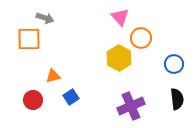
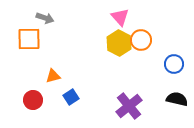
orange circle: moved 2 px down
yellow hexagon: moved 15 px up
black semicircle: rotated 70 degrees counterclockwise
purple cross: moved 2 px left; rotated 16 degrees counterclockwise
